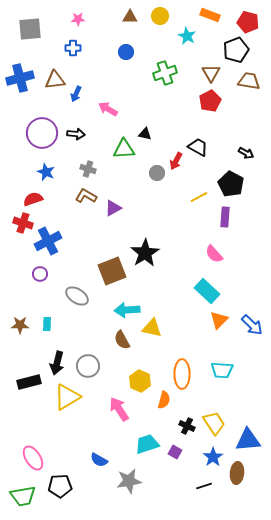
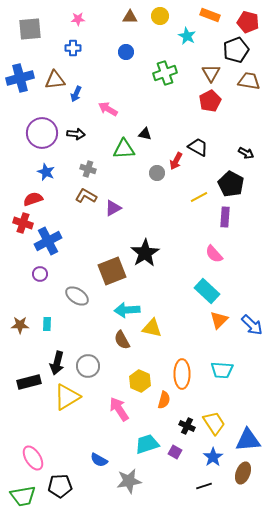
brown ellipse at (237, 473): moved 6 px right; rotated 15 degrees clockwise
